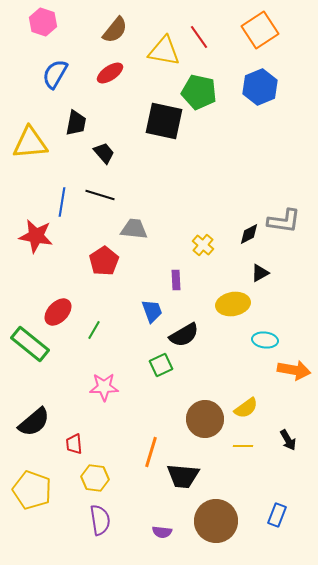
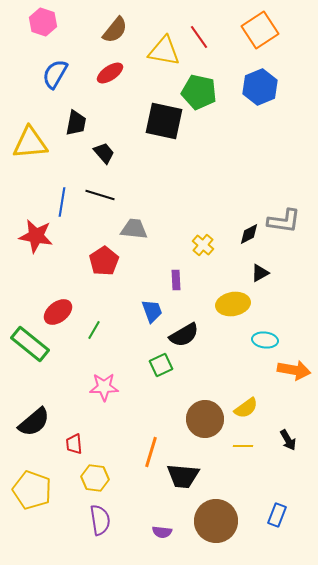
red ellipse at (58, 312): rotated 8 degrees clockwise
